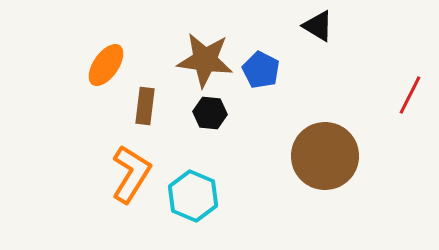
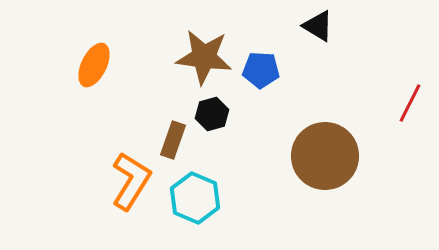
brown star: moved 1 px left, 3 px up
orange ellipse: moved 12 px left; rotated 9 degrees counterclockwise
blue pentagon: rotated 24 degrees counterclockwise
red line: moved 8 px down
brown rectangle: moved 28 px right, 34 px down; rotated 12 degrees clockwise
black hexagon: moved 2 px right, 1 px down; rotated 20 degrees counterclockwise
orange L-shape: moved 7 px down
cyan hexagon: moved 2 px right, 2 px down
